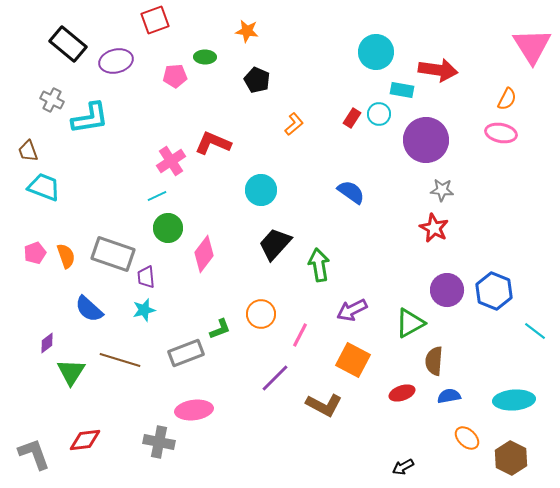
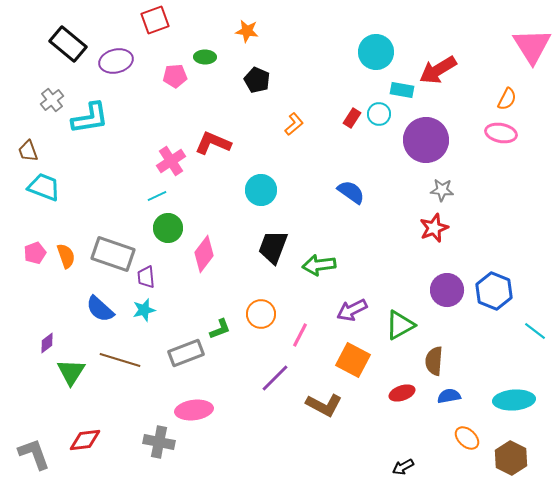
red arrow at (438, 70): rotated 141 degrees clockwise
gray cross at (52, 100): rotated 25 degrees clockwise
red star at (434, 228): rotated 24 degrees clockwise
black trapezoid at (275, 244): moved 2 px left, 3 px down; rotated 21 degrees counterclockwise
green arrow at (319, 265): rotated 88 degrees counterclockwise
blue semicircle at (89, 309): moved 11 px right
green triangle at (410, 323): moved 10 px left, 2 px down
